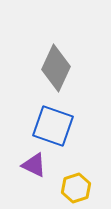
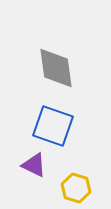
gray diamond: rotated 33 degrees counterclockwise
yellow hexagon: rotated 24 degrees counterclockwise
